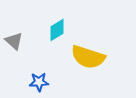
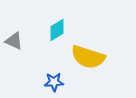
gray triangle: rotated 18 degrees counterclockwise
blue star: moved 15 px right
